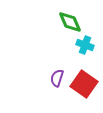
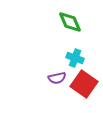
cyan cross: moved 10 px left, 13 px down
purple semicircle: rotated 120 degrees counterclockwise
